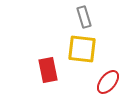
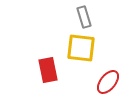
yellow square: moved 1 px left, 1 px up
